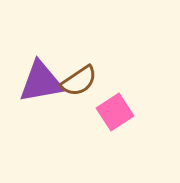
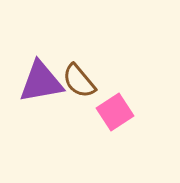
brown semicircle: rotated 84 degrees clockwise
